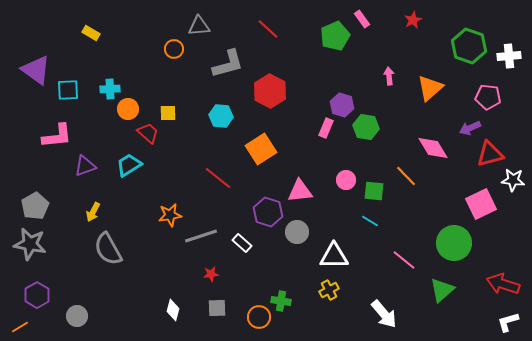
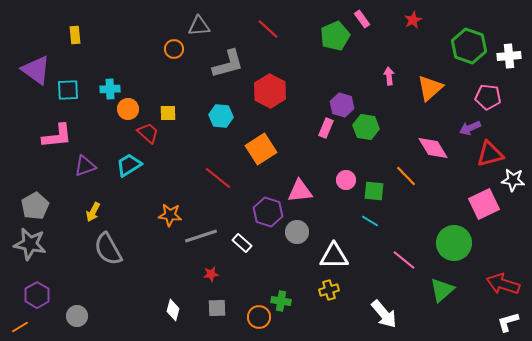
yellow rectangle at (91, 33): moved 16 px left, 2 px down; rotated 54 degrees clockwise
pink square at (481, 204): moved 3 px right
orange star at (170, 215): rotated 15 degrees clockwise
yellow cross at (329, 290): rotated 12 degrees clockwise
